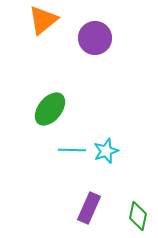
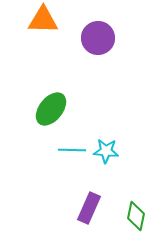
orange triangle: rotated 40 degrees clockwise
purple circle: moved 3 px right
green ellipse: moved 1 px right
cyan star: rotated 25 degrees clockwise
green diamond: moved 2 px left
